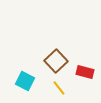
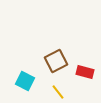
brown square: rotated 15 degrees clockwise
yellow line: moved 1 px left, 4 px down
